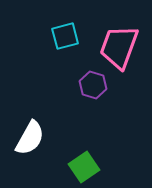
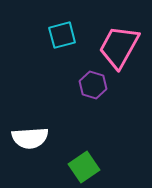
cyan square: moved 3 px left, 1 px up
pink trapezoid: rotated 9 degrees clockwise
white semicircle: rotated 57 degrees clockwise
